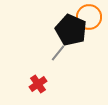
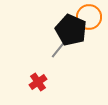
gray line: moved 3 px up
red cross: moved 2 px up
